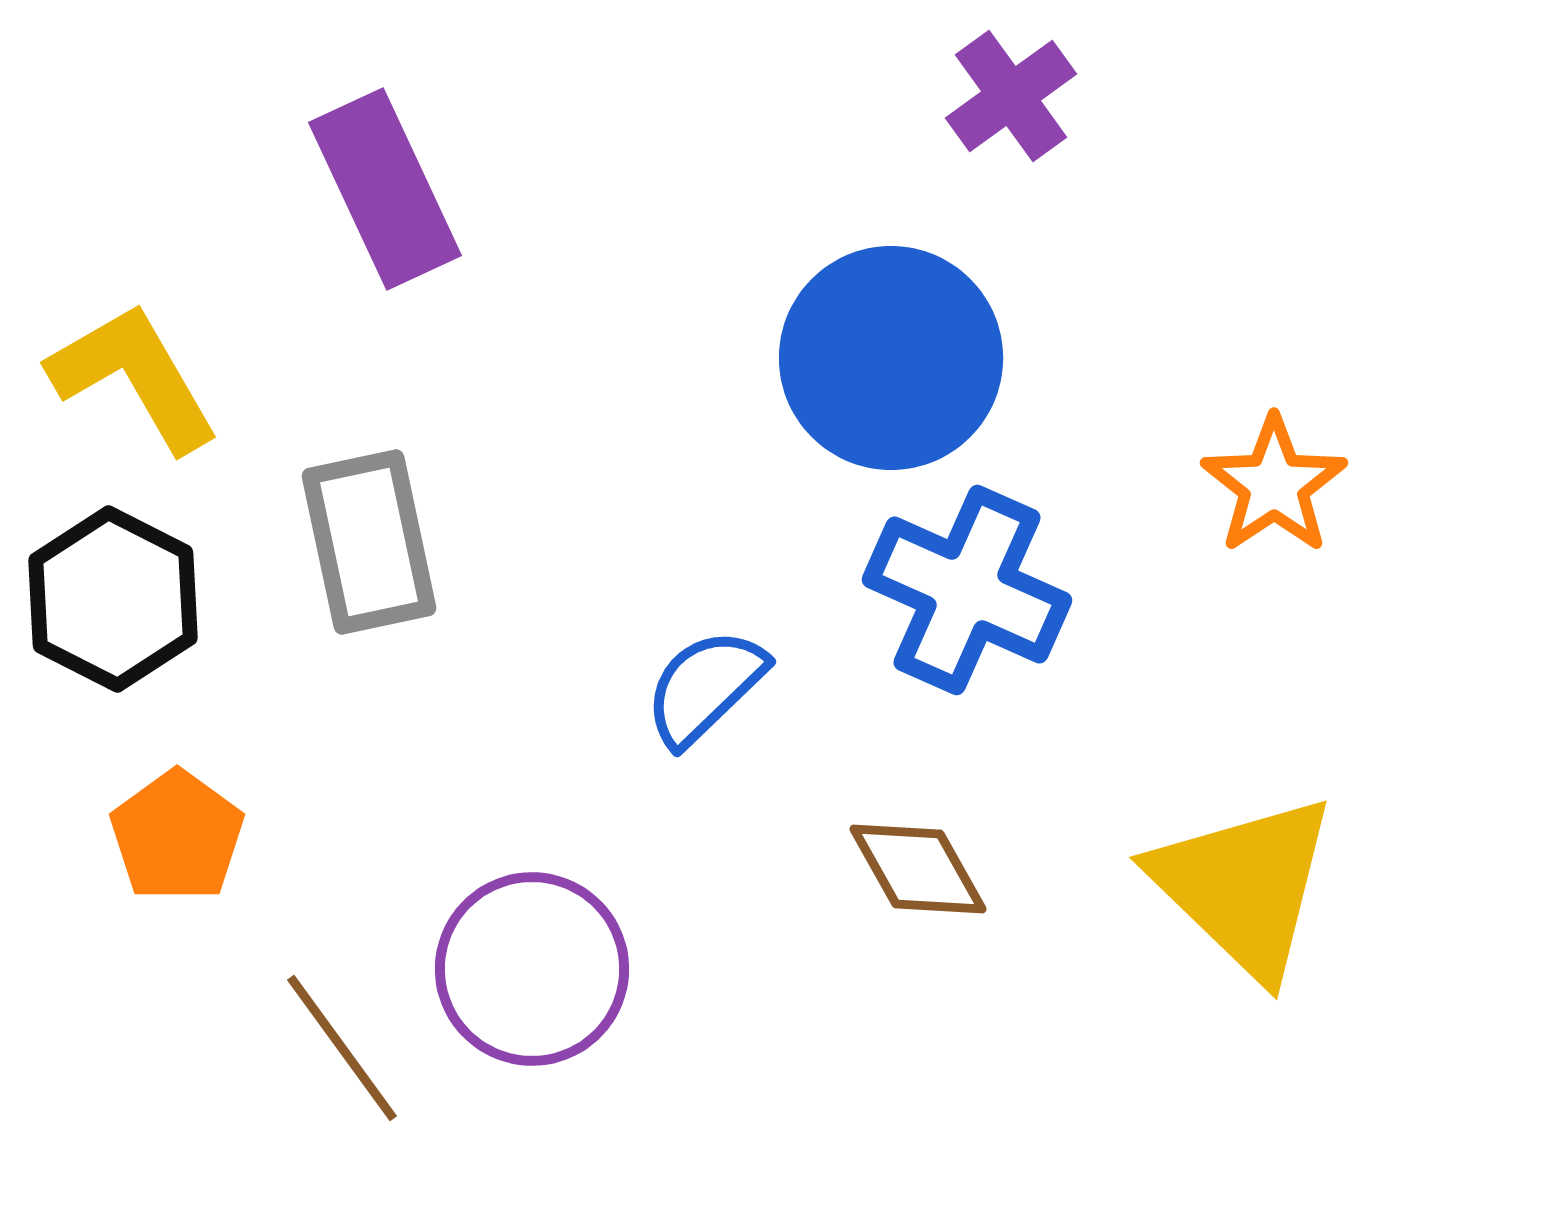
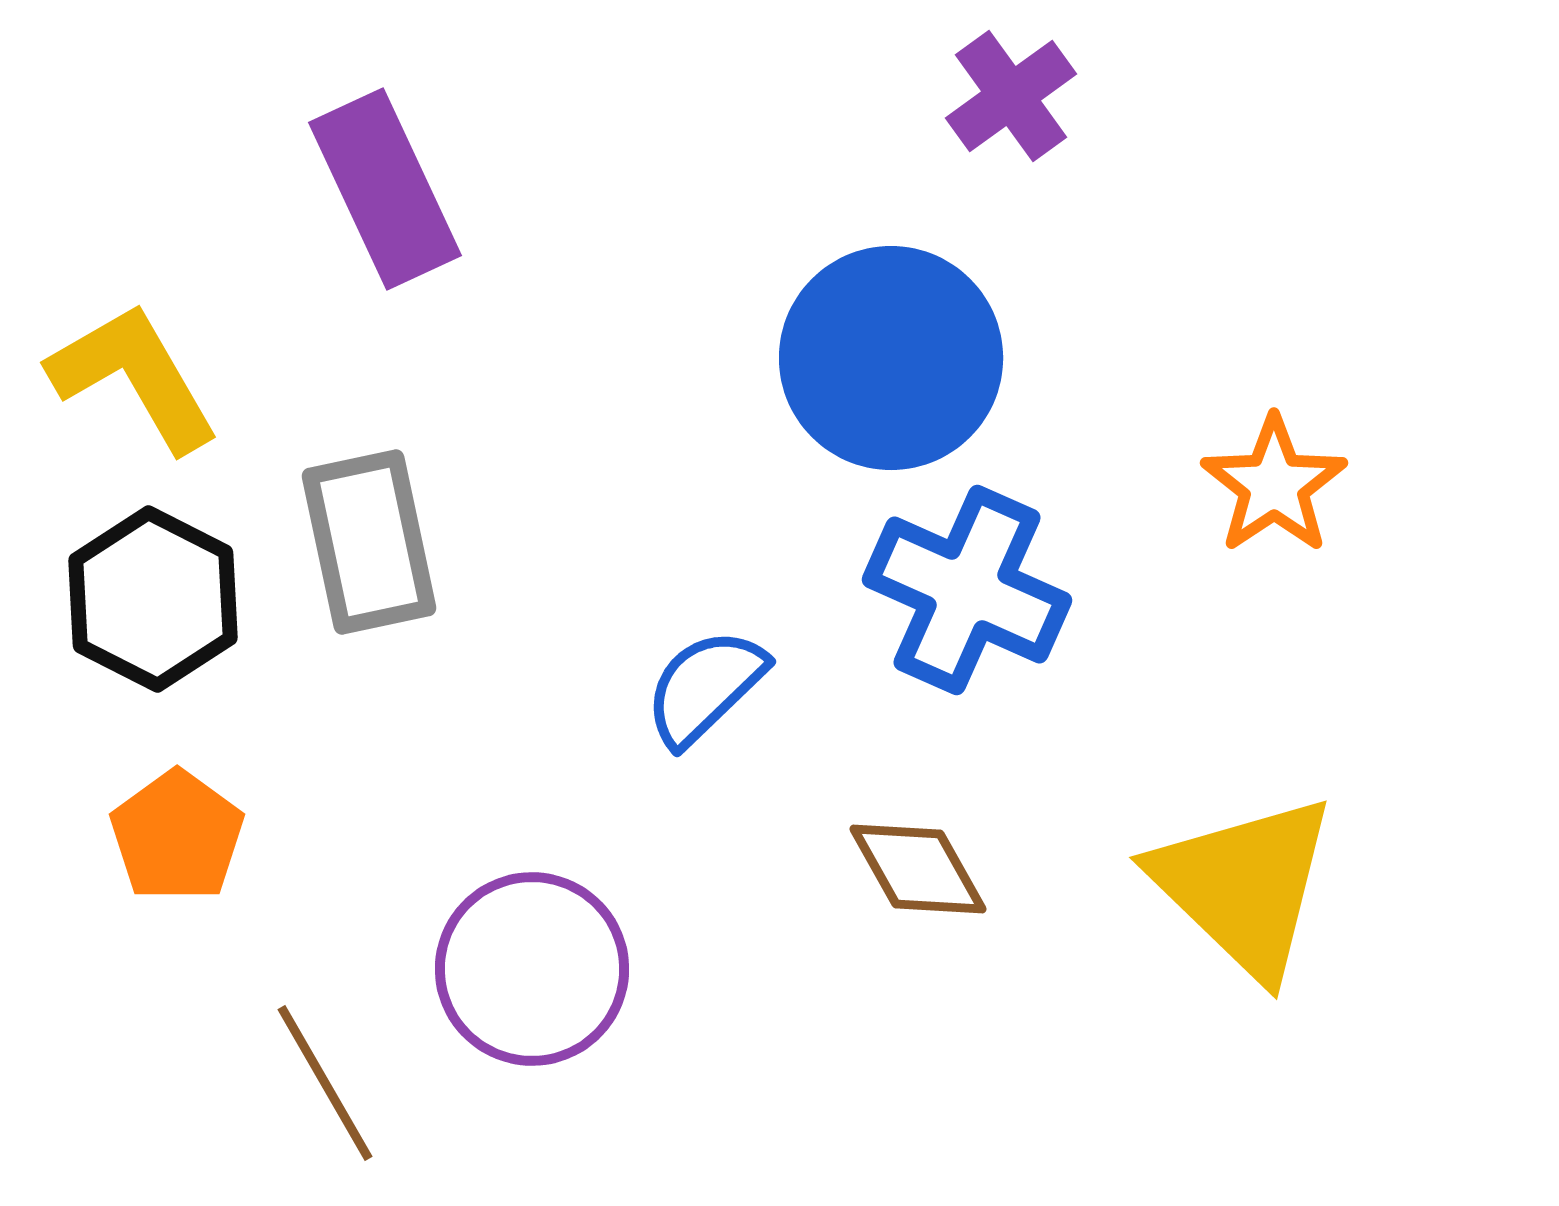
black hexagon: moved 40 px right
brown line: moved 17 px left, 35 px down; rotated 6 degrees clockwise
